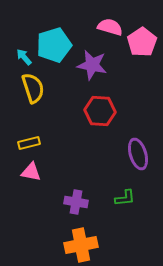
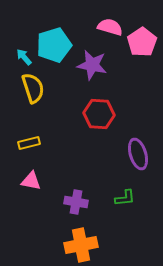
red hexagon: moved 1 px left, 3 px down
pink triangle: moved 9 px down
